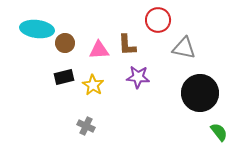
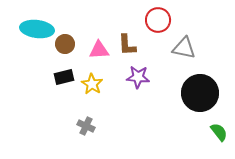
brown circle: moved 1 px down
yellow star: moved 1 px left, 1 px up
